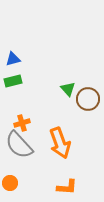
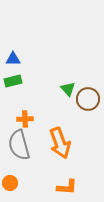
blue triangle: rotated 14 degrees clockwise
orange cross: moved 3 px right, 4 px up; rotated 14 degrees clockwise
gray semicircle: rotated 28 degrees clockwise
